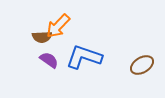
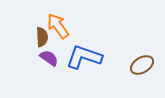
orange arrow: rotated 100 degrees clockwise
brown semicircle: rotated 90 degrees counterclockwise
purple semicircle: moved 2 px up
